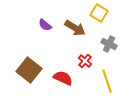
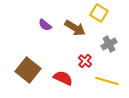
gray cross: rotated 35 degrees clockwise
brown square: moved 1 px left
yellow line: rotated 55 degrees counterclockwise
